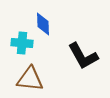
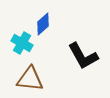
blue diamond: rotated 50 degrees clockwise
cyan cross: rotated 25 degrees clockwise
